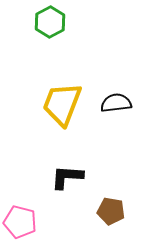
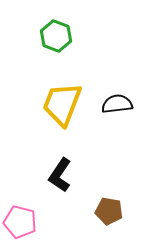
green hexagon: moved 6 px right, 14 px down; rotated 12 degrees counterclockwise
black semicircle: moved 1 px right, 1 px down
black L-shape: moved 7 px left, 2 px up; rotated 60 degrees counterclockwise
brown pentagon: moved 2 px left
